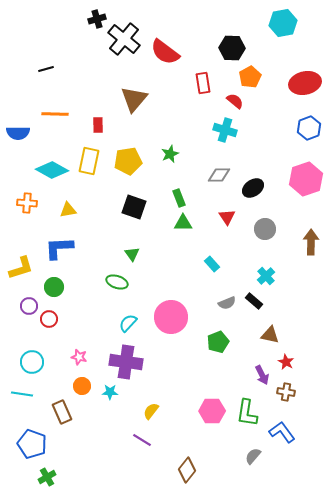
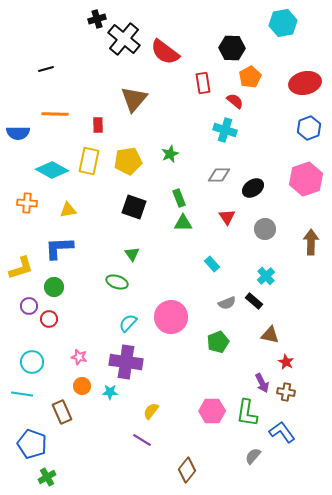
purple arrow at (262, 375): moved 8 px down
